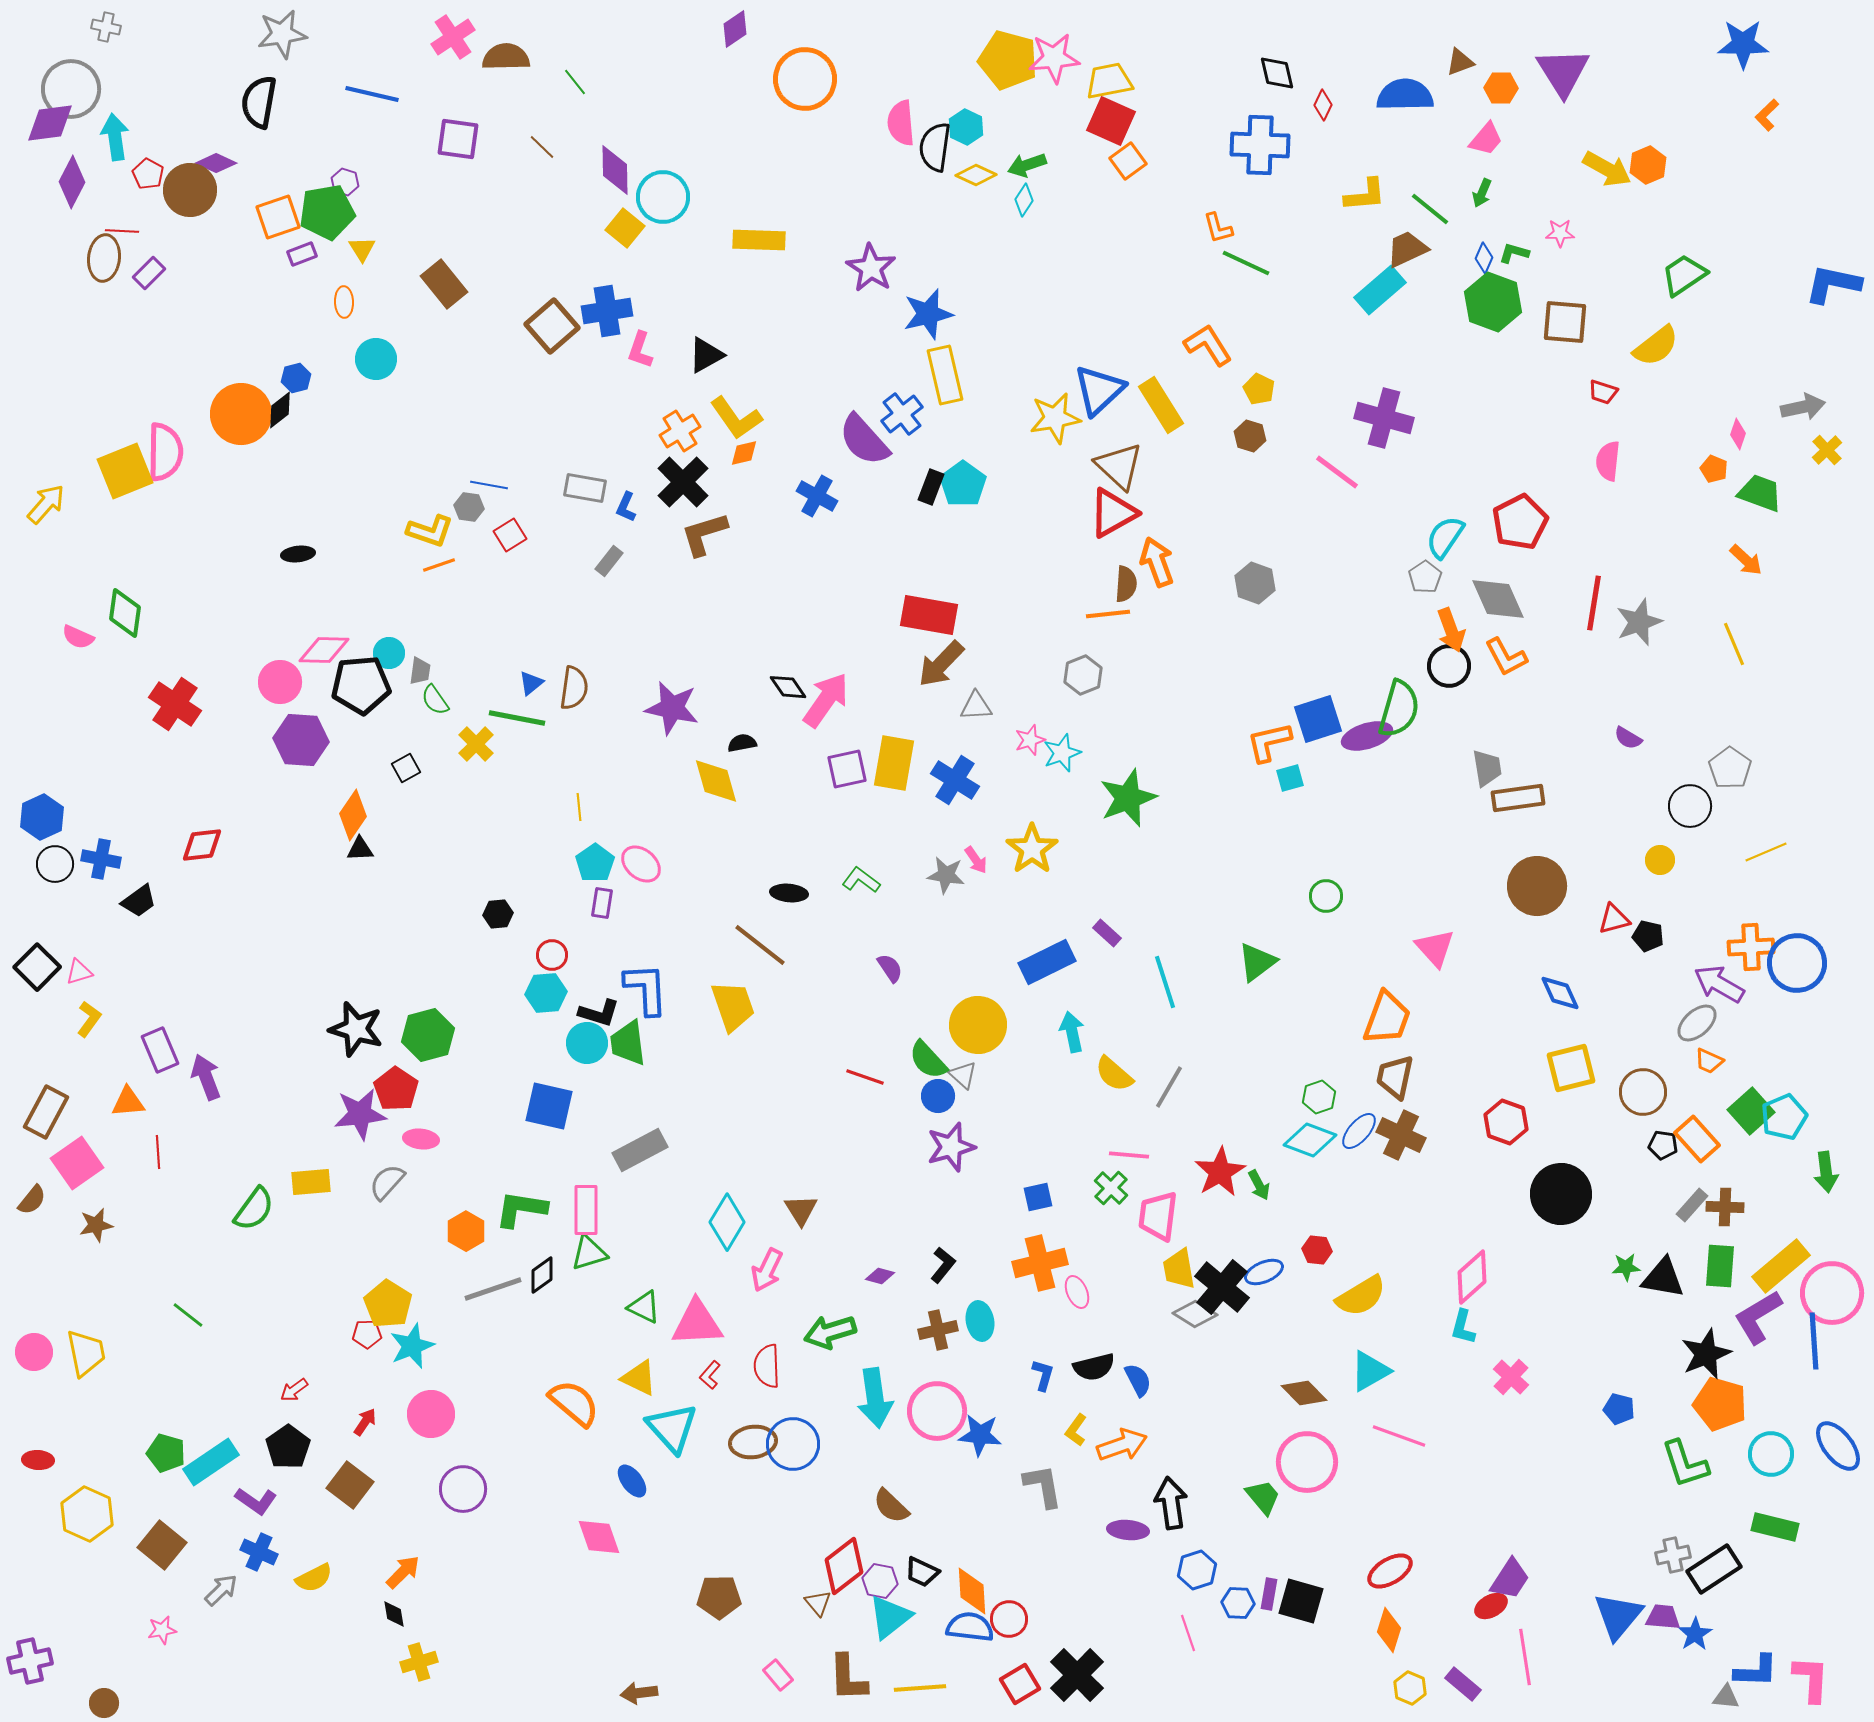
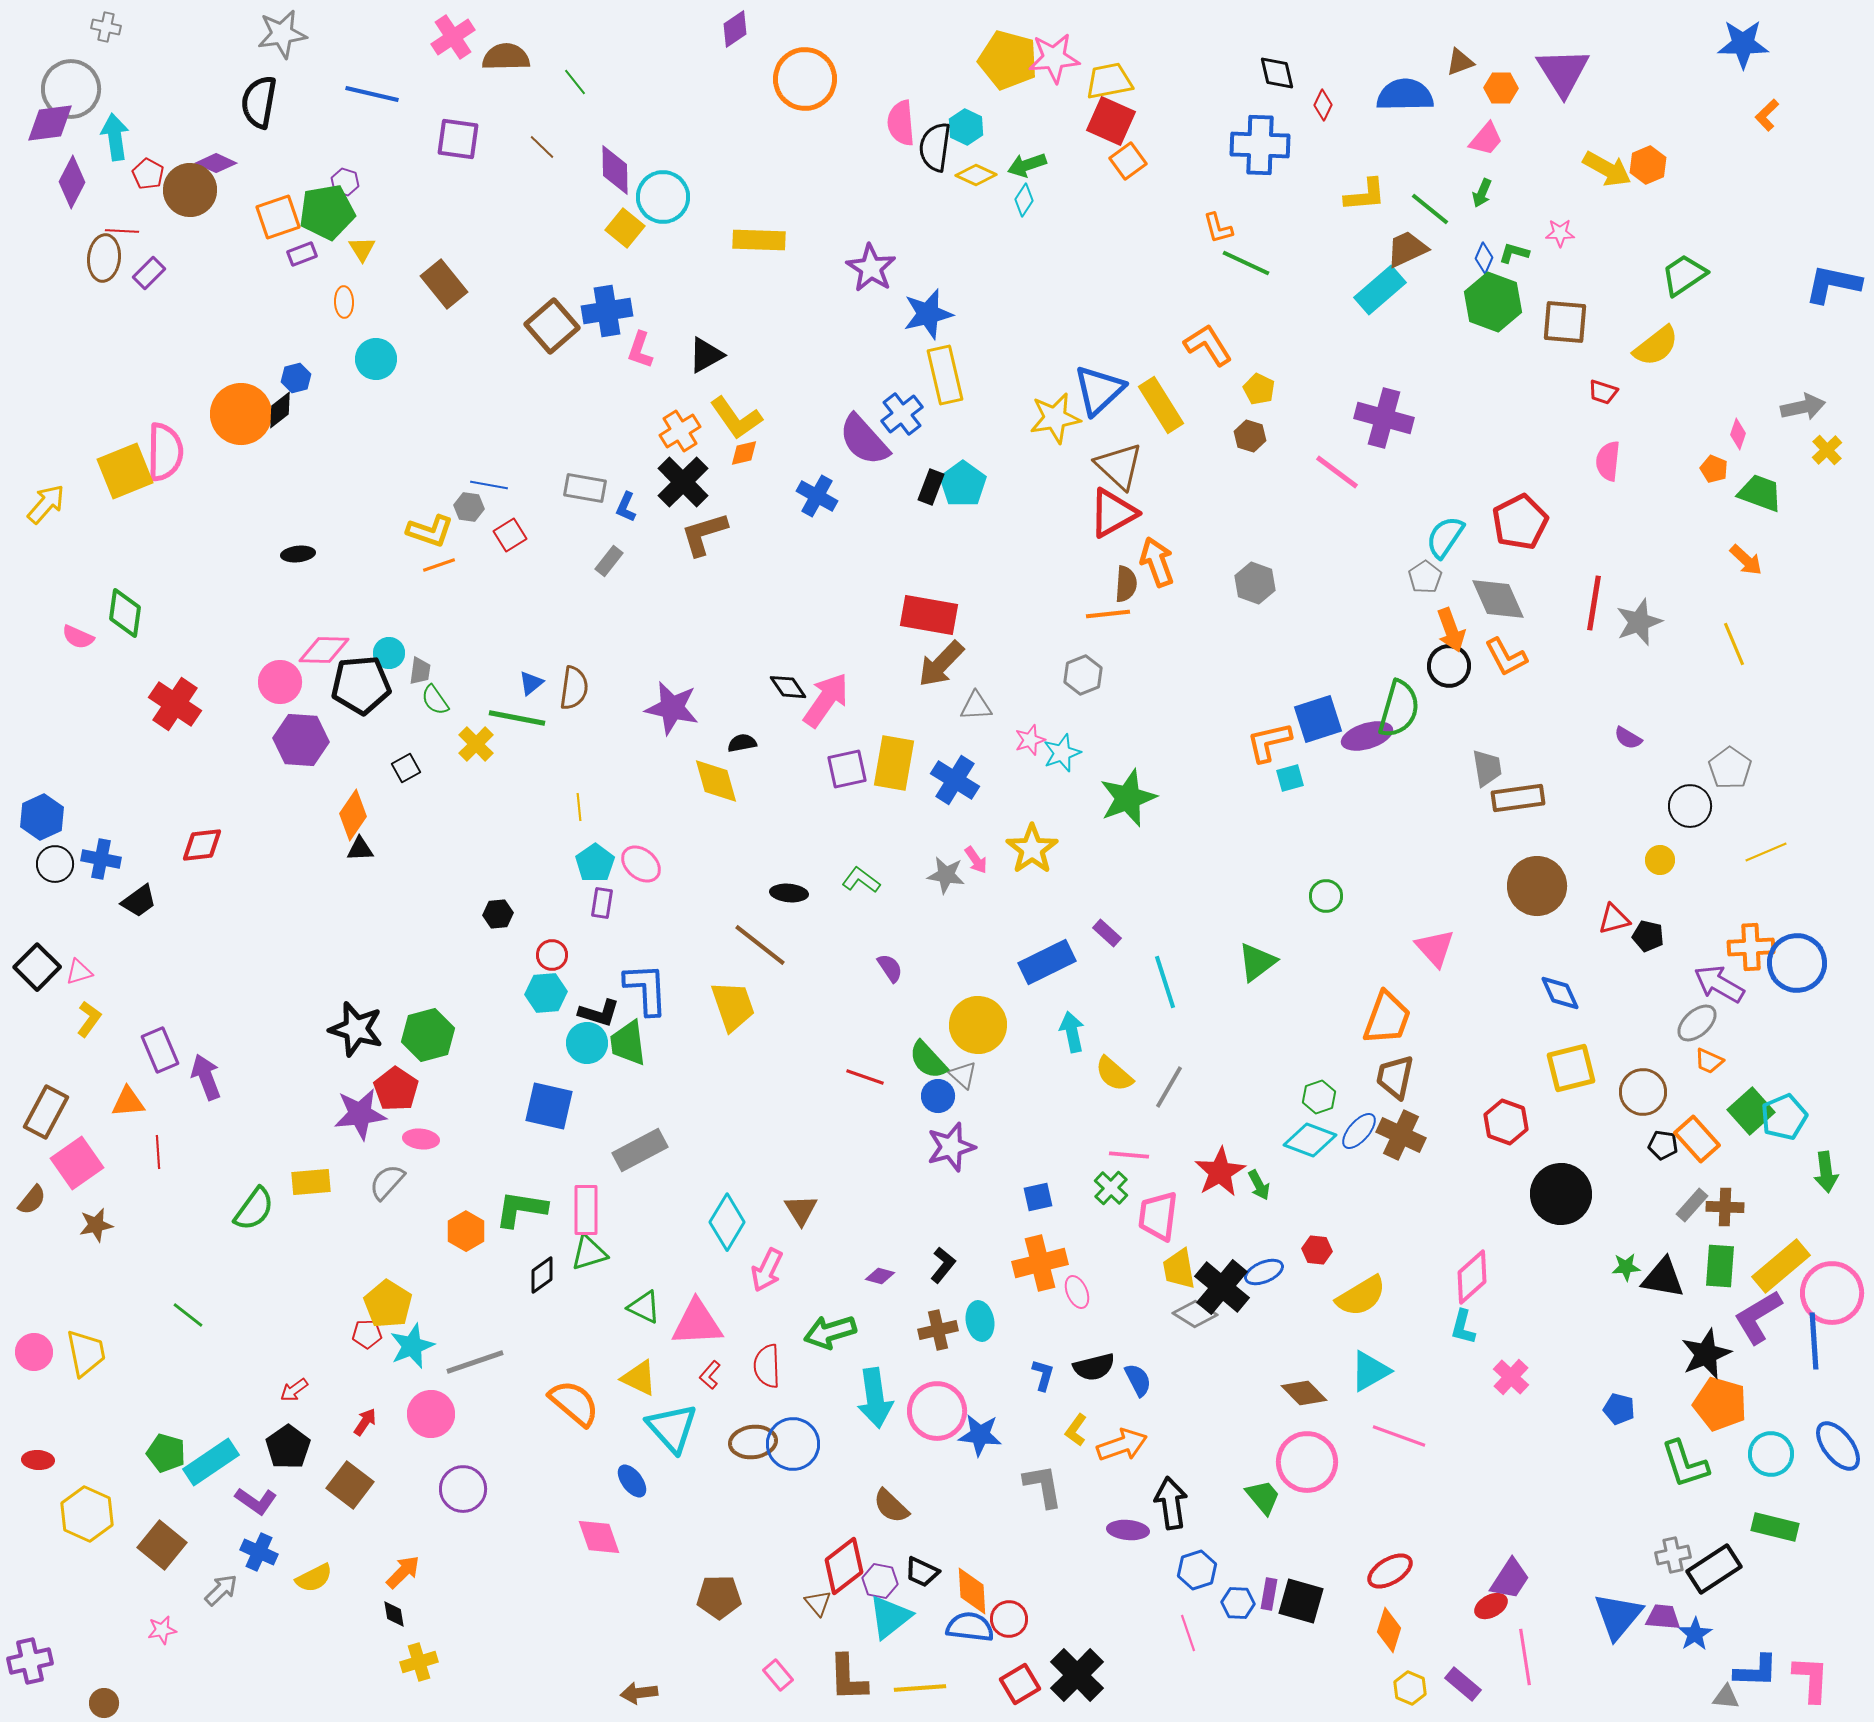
gray line at (493, 1289): moved 18 px left, 73 px down
